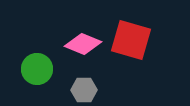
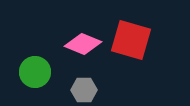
green circle: moved 2 px left, 3 px down
